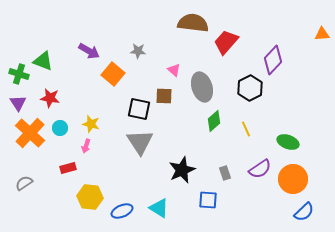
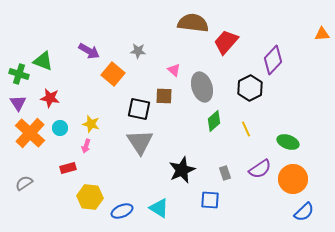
blue square: moved 2 px right
